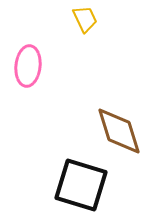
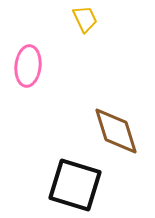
brown diamond: moved 3 px left
black square: moved 6 px left
